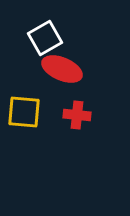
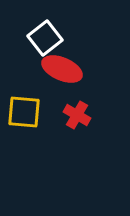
white square: rotated 8 degrees counterclockwise
red cross: rotated 24 degrees clockwise
